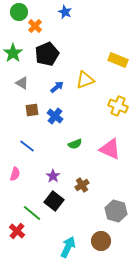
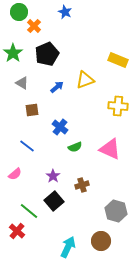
orange cross: moved 1 px left
yellow cross: rotated 18 degrees counterclockwise
blue cross: moved 5 px right, 11 px down
green semicircle: moved 3 px down
pink semicircle: rotated 32 degrees clockwise
brown cross: rotated 16 degrees clockwise
black square: rotated 12 degrees clockwise
green line: moved 3 px left, 2 px up
